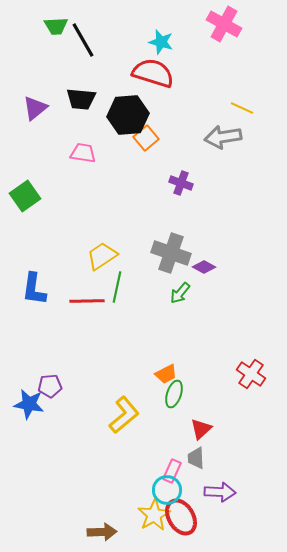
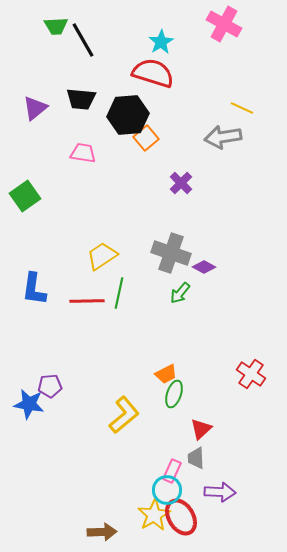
cyan star: rotated 25 degrees clockwise
purple cross: rotated 25 degrees clockwise
green line: moved 2 px right, 6 px down
